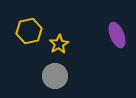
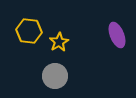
yellow hexagon: rotated 20 degrees clockwise
yellow star: moved 2 px up
